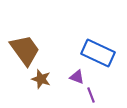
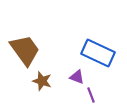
brown star: moved 1 px right, 2 px down
